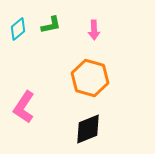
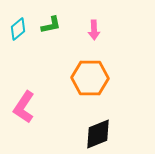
orange hexagon: rotated 15 degrees counterclockwise
black diamond: moved 10 px right, 5 px down
